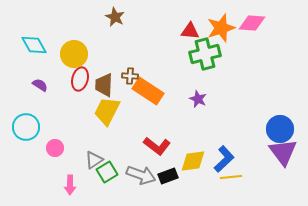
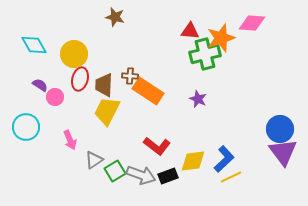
brown star: rotated 12 degrees counterclockwise
orange star: moved 10 px down
pink circle: moved 51 px up
green square: moved 8 px right, 1 px up
yellow line: rotated 20 degrees counterclockwise
pink arrow: moved 45 px up; rotated 24 degrees counterclockwise
